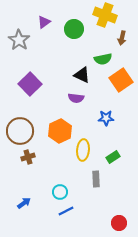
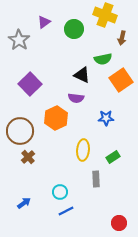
orange hexagon: moved 4 px left, 13 px up
brown cross: rotated 24 degrees counterclockwise
